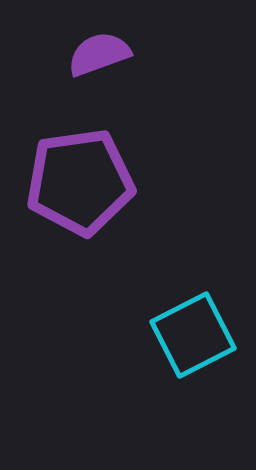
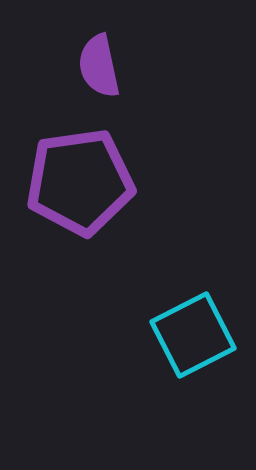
purple semicircle: moved 12 px down; rotated 82 degrees counterclockwise
